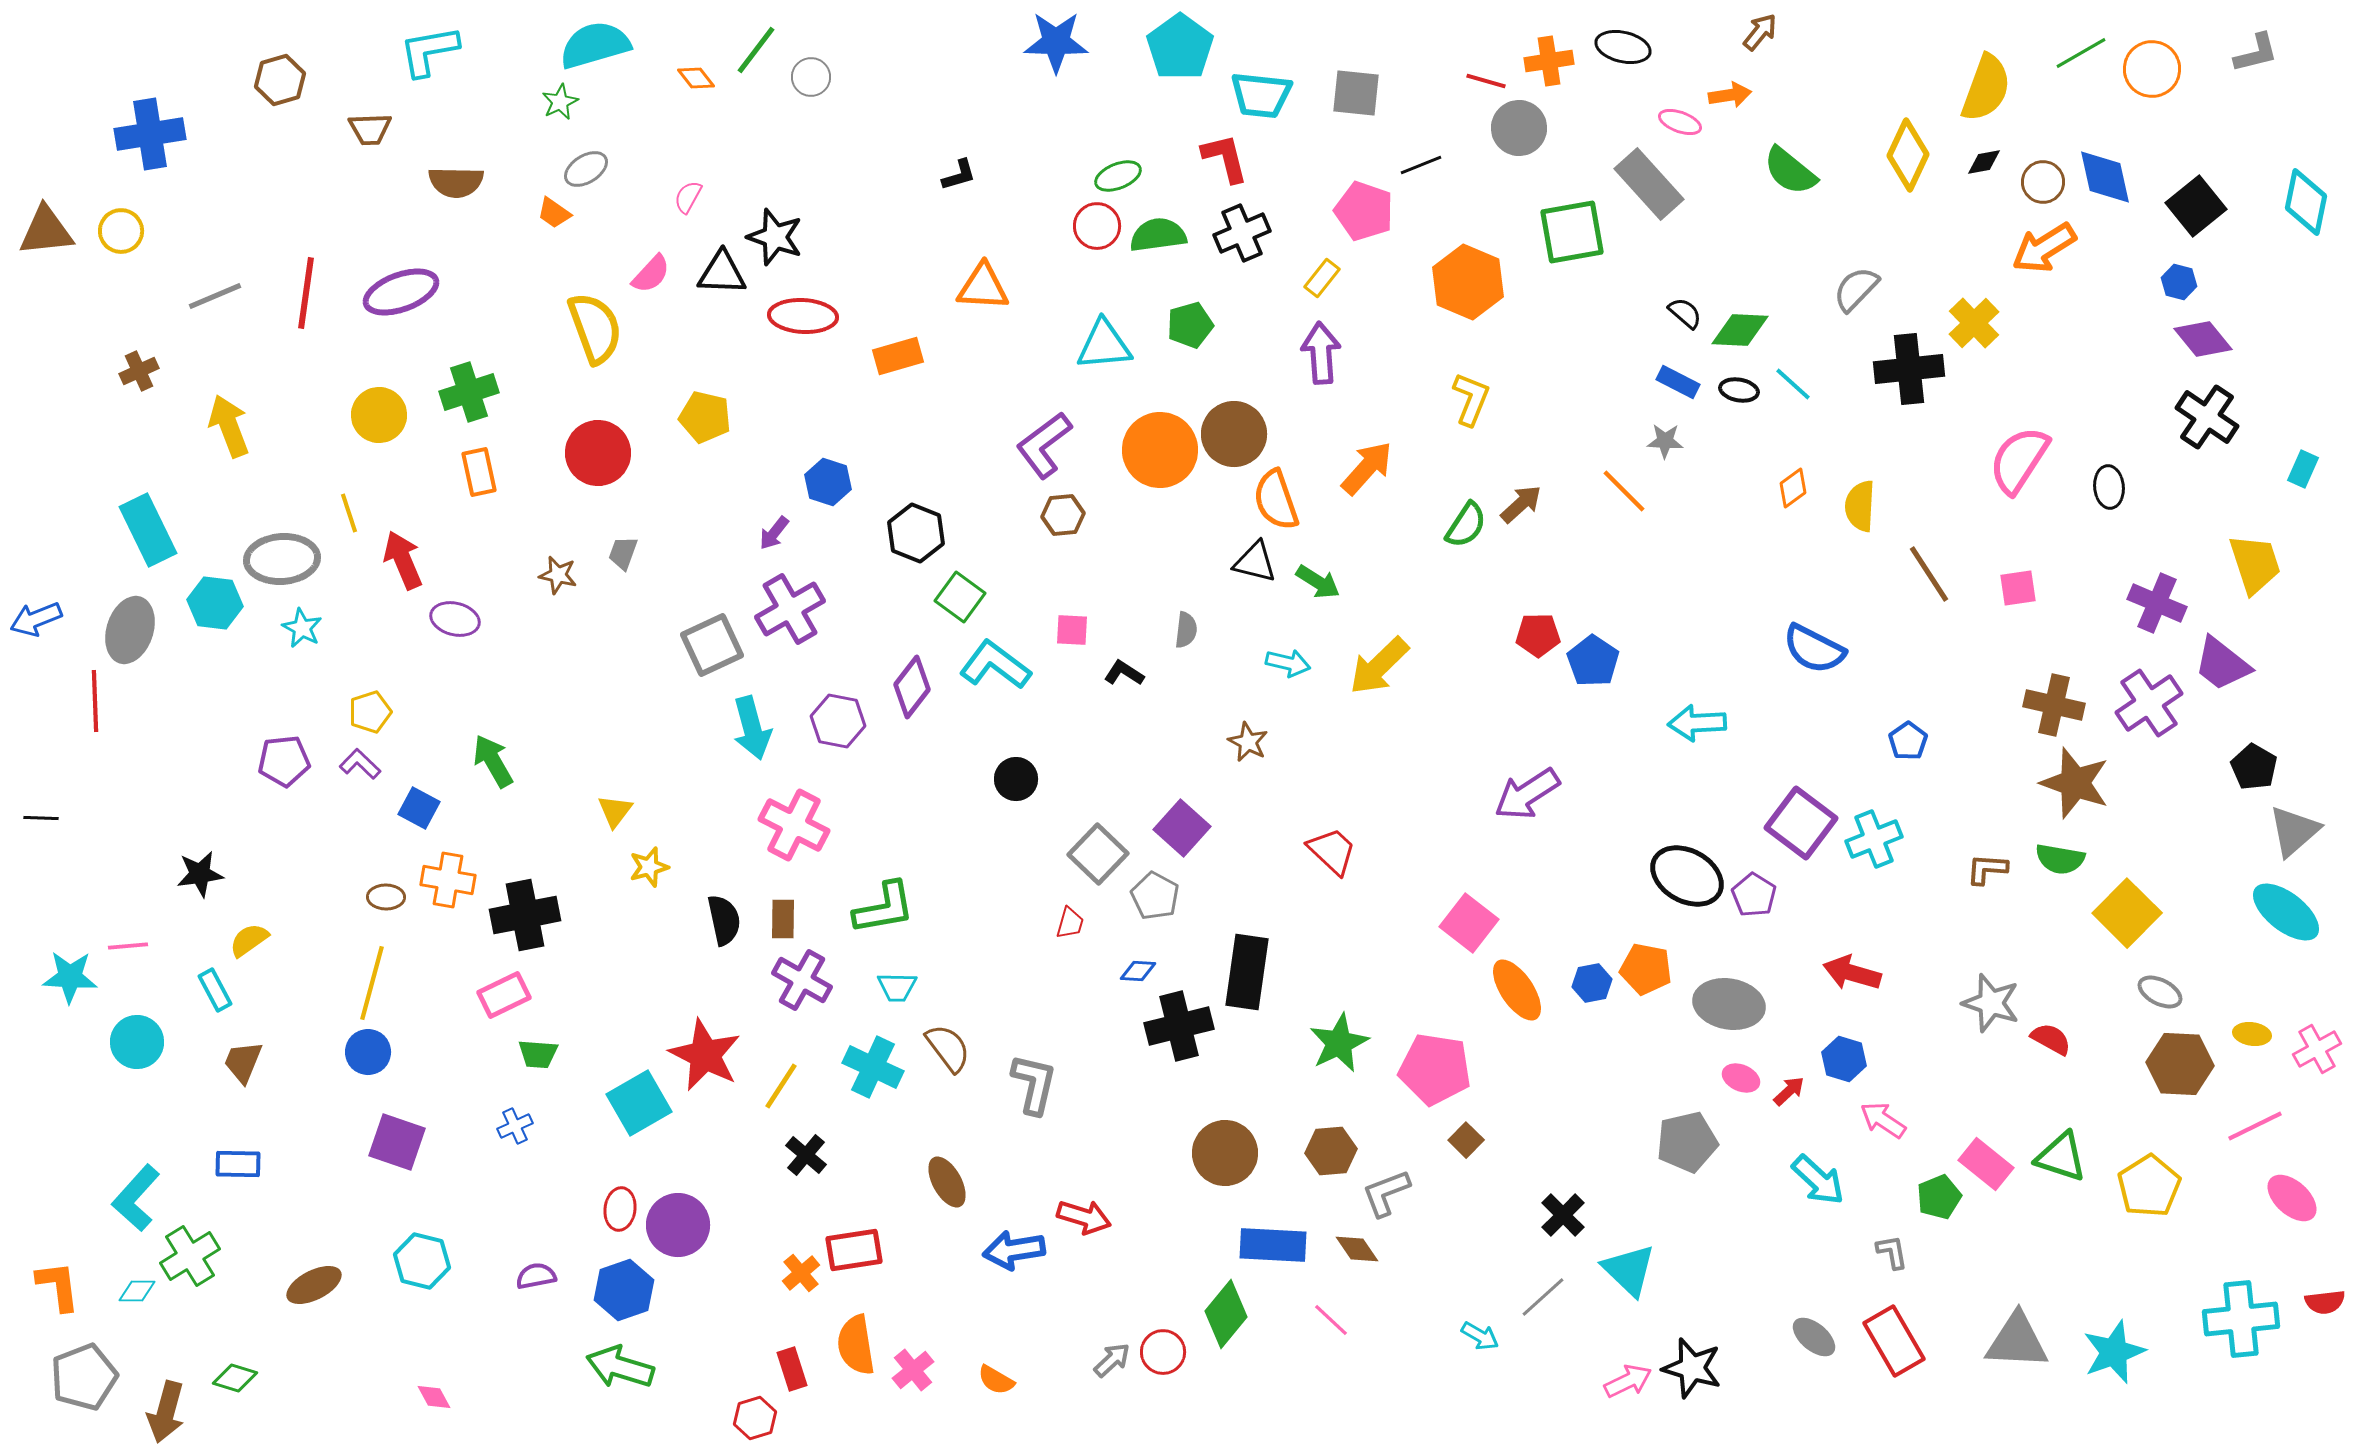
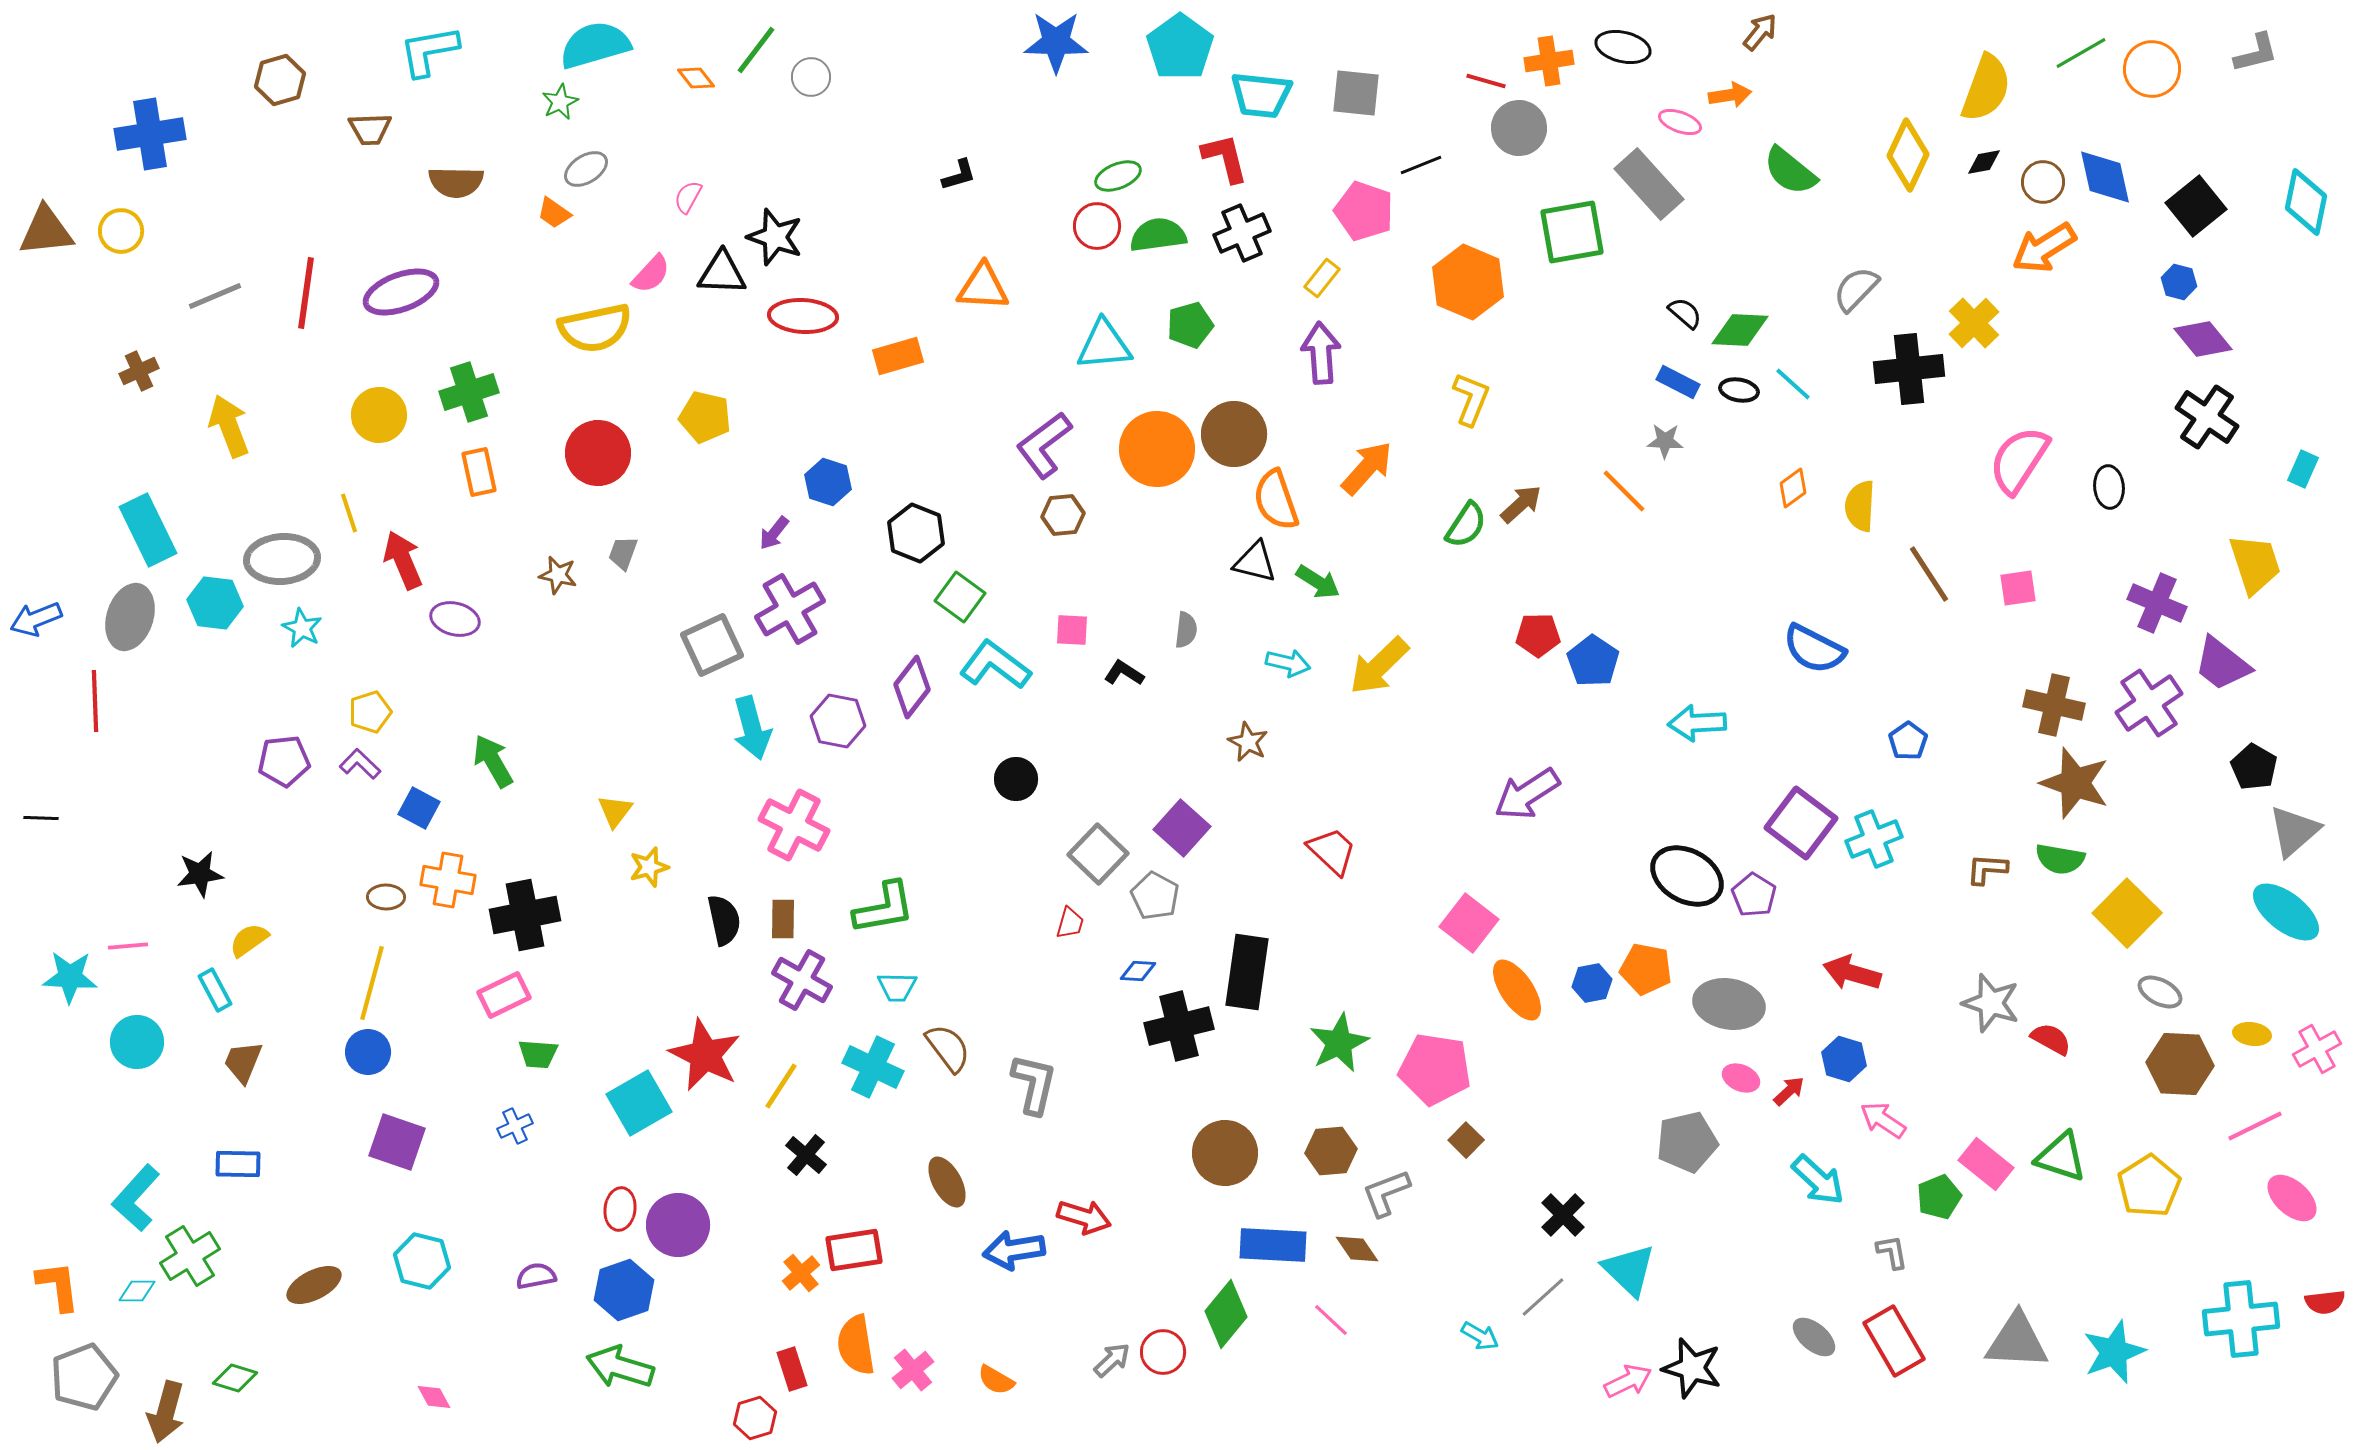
yellow semicircle at (595, 328): rotated 98 degrees clockwise
orange circle at (1160, 450): moved 3 px left, 1 px up
gray ellipse at (130, 630): moved 13 px up
